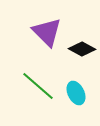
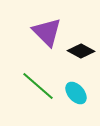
black diamond: moved 1 px left, 2 px down
cyan ellipse: rotated 15 degrees counterclockwise
